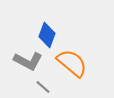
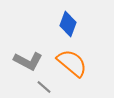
blue diamond: moved 21 px right, 11 px up
gray line: moved 1 px right
